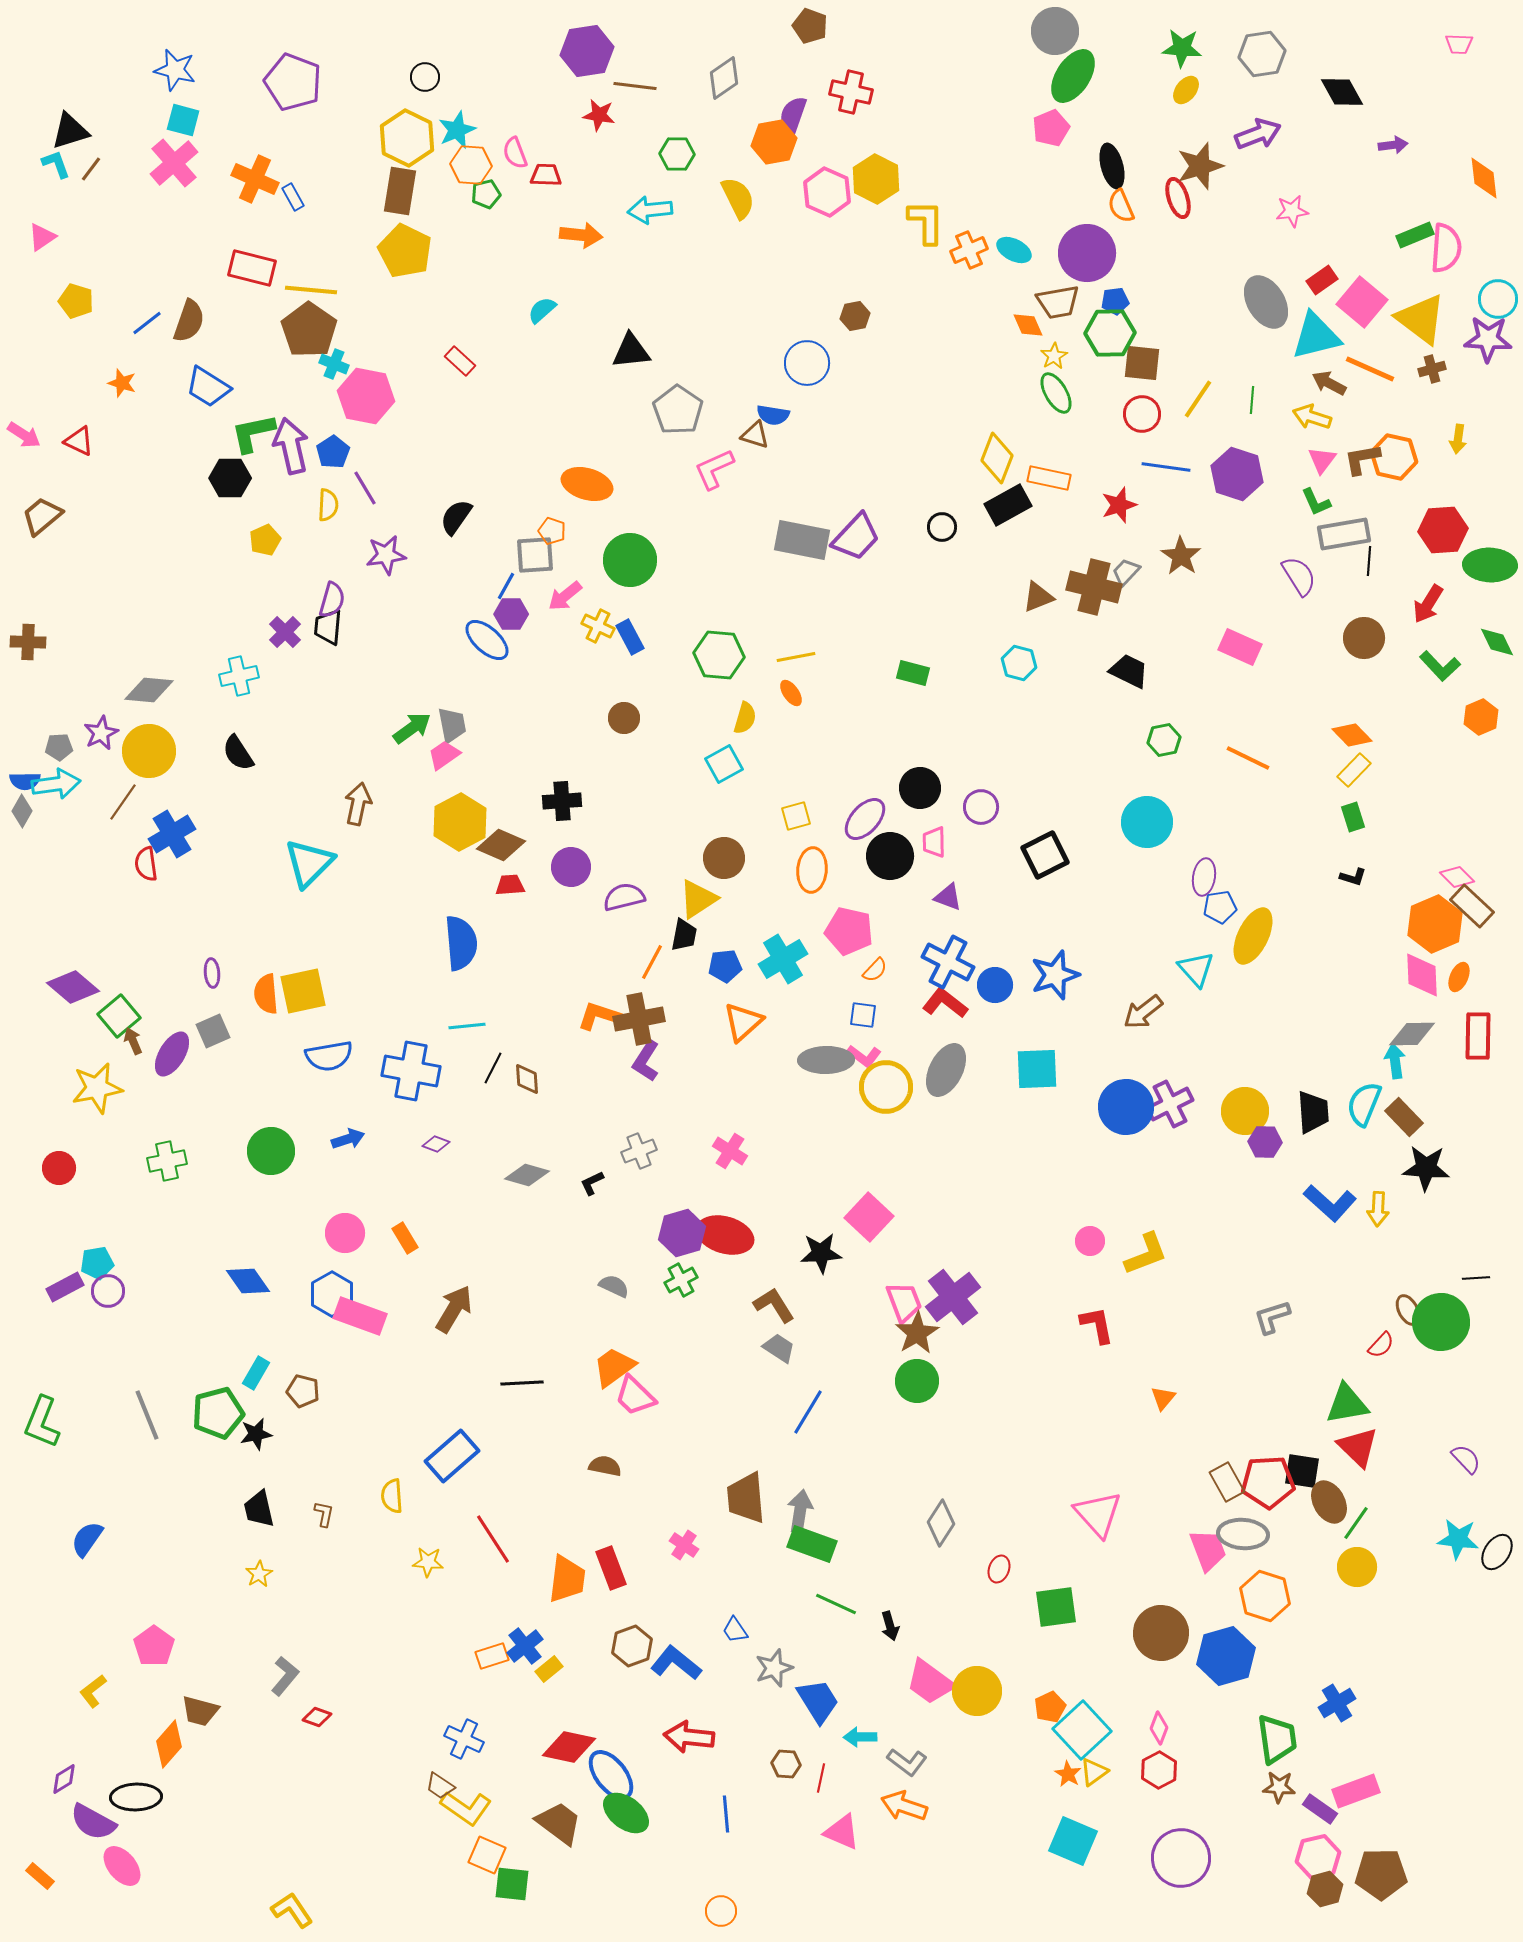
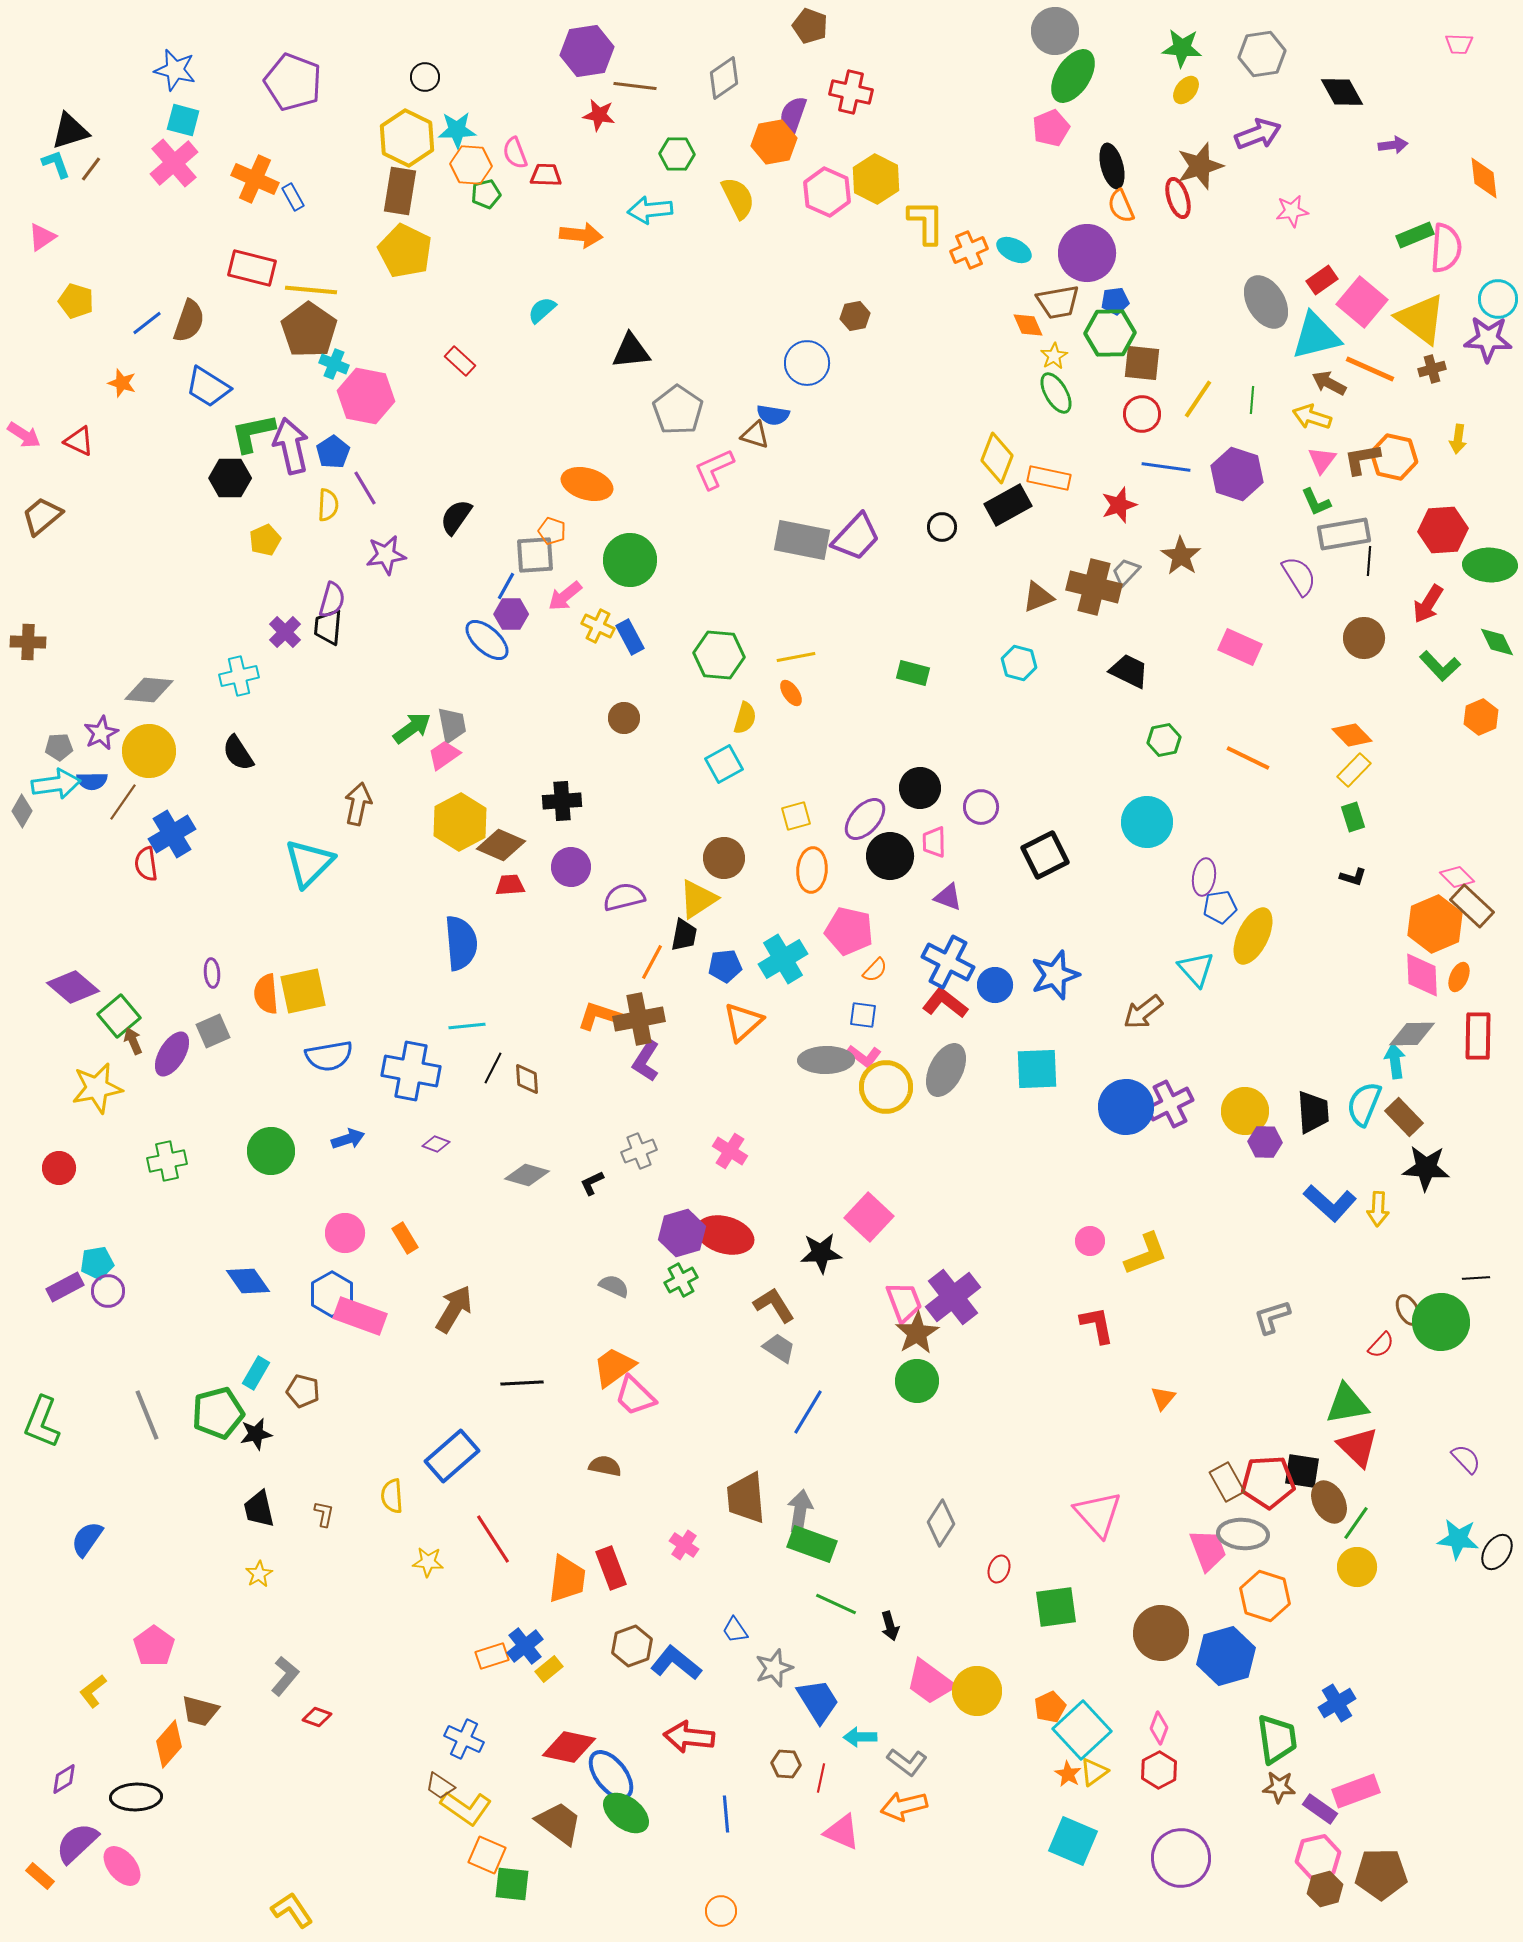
cyan star at (457, 130): rotated 21 degrees clockwise
blue semicircle at (25, 781): moved 67 px right
orange arrow at (904, 1806): rotated 33 degrees counterclockwise
purple semicircle at (93, 1822): moved 16 px left, 21 px down; rotated 108 degrees clockwise
